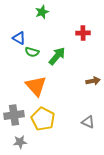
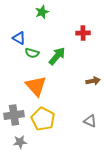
green semicircle: moved 1 px down
gray triangle: moved 2 px right, 1 px up
